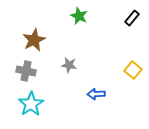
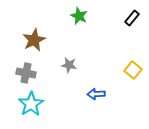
gray cross: moved 2 px down
